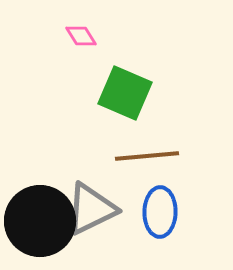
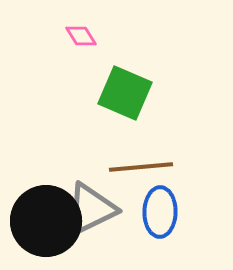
brown line: moved 6 px left, 11 px down
black circle: moved 6 px right
